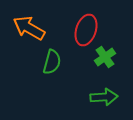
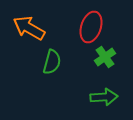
red ellipse: moved 5 px right, 3 px up
